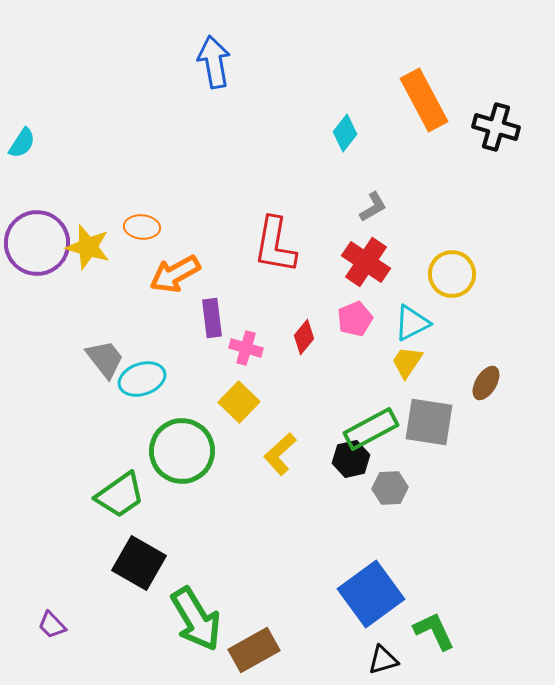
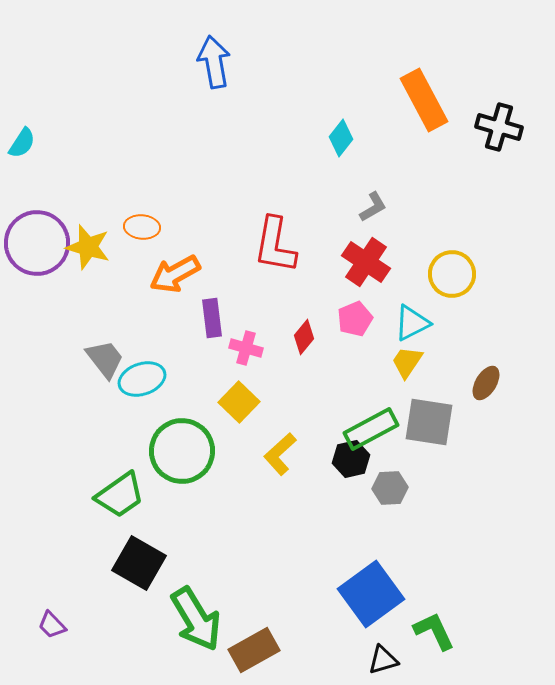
black cross: moved 3 px right
cyan diamond: moved 4 px left, 5 px down
